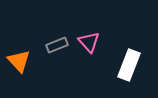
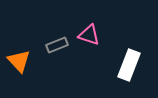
pink triangle: moved 7 px up; rotated 30 degrees counterclockwise
